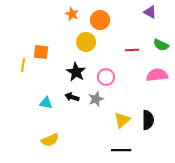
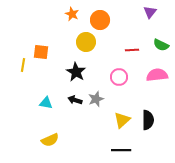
purple triangle: rotated 40 degrees clockwise
pink circle: moved 13 px right
black arrow: moved 3 px right, 3 px down
